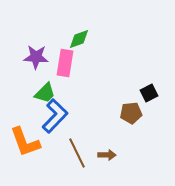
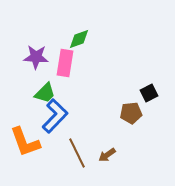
brown arrow: rotated 144 degrees clockwise
